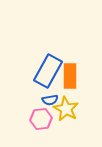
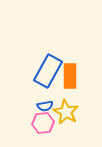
blue semicircle: moved 5 px left, 6 px down
yellow star: moved 3 px down
pink hexagon: moved 2 px right, 4 px down
